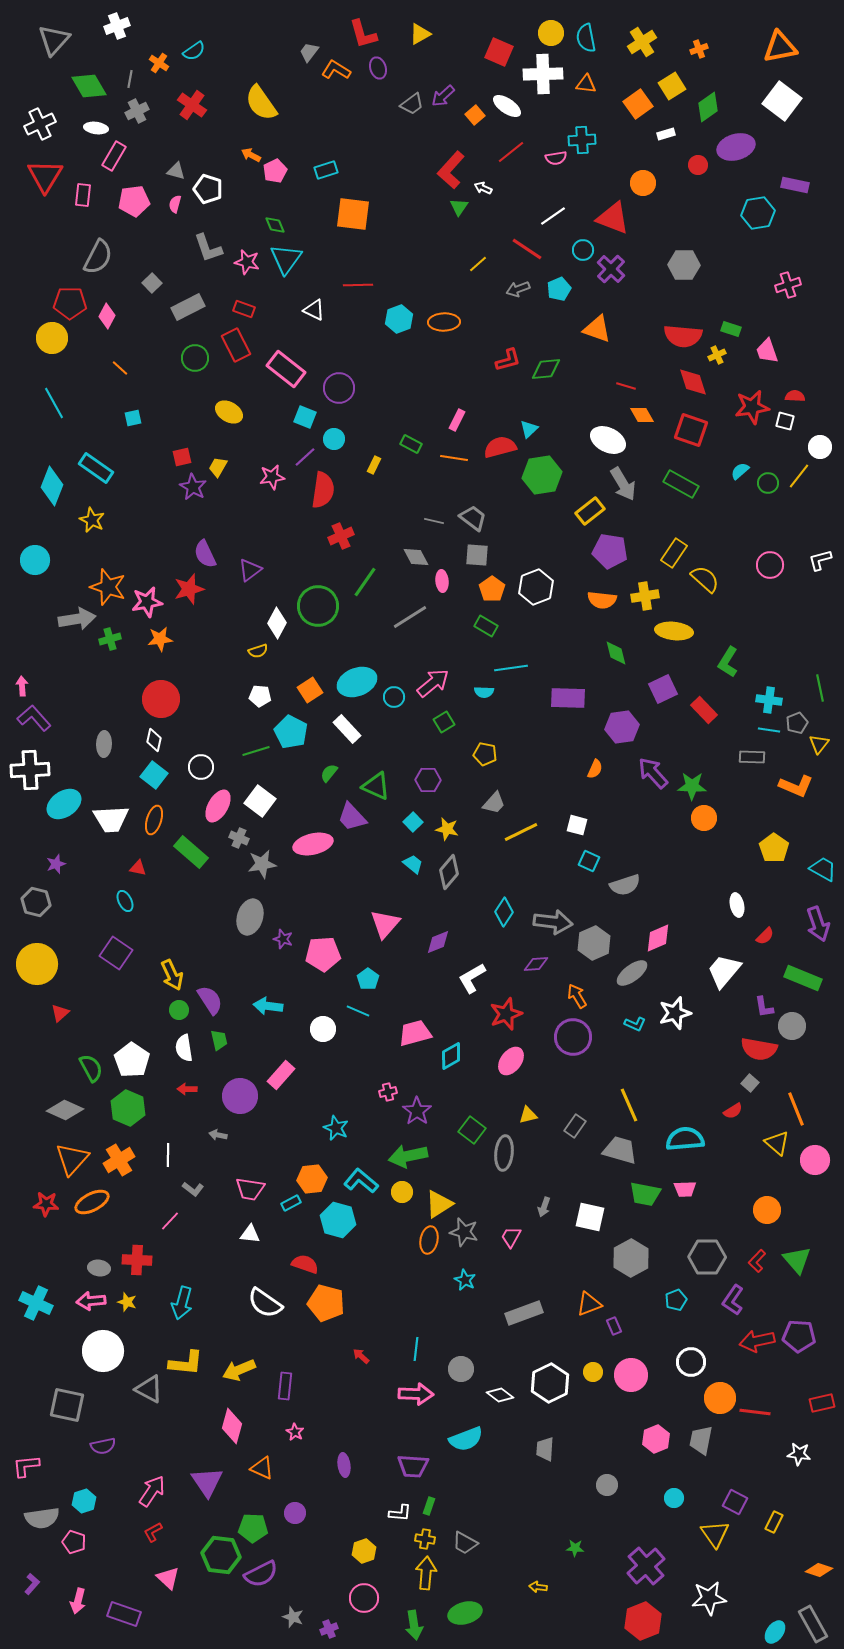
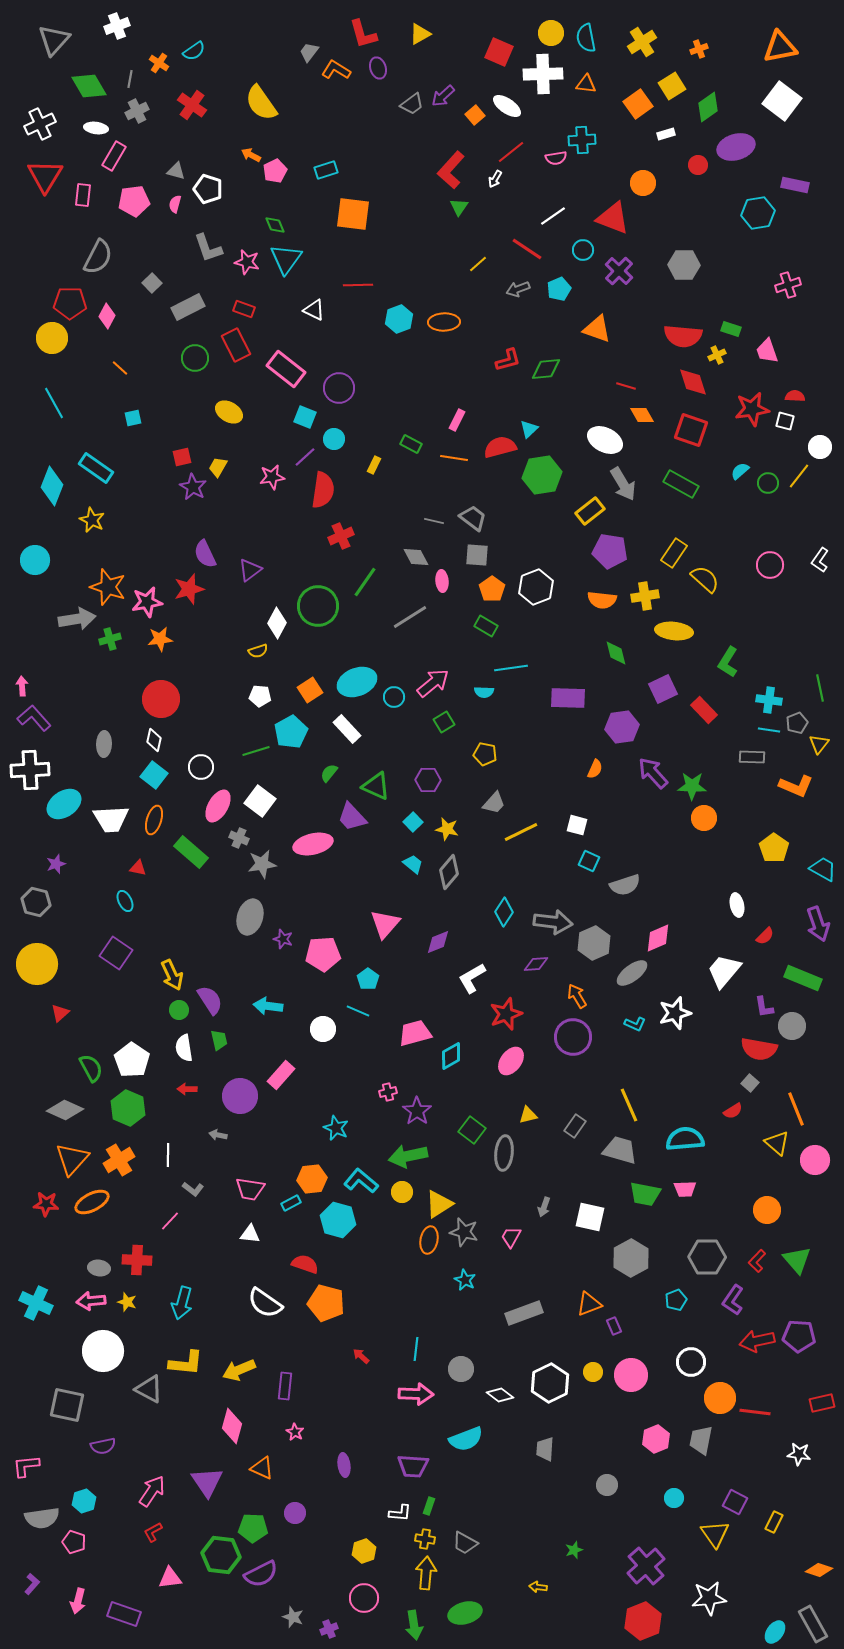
white arrow at (483, 188): moved 12 px right, 9 px up; rotated 84 degrees counterclockwise
purple cross at (611, 269): moved 8 px right, 2 px down
red star at (752, 407): moved 2 px down
white ellipse at (608, 440): moved 3 px left
white L-shape at (820, 560): rotated 40 degrees counterclockwise
cyan pentagon at (291, 732): rotated 16 degrees clockwise
green star at (575, 1548): moved 1 px left, 2 px down; rotated 24 degrees counterclockwise
pink triangle at (168, 1578): moved 2 px right; rotated 50 degrees counterclockwise
